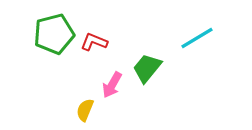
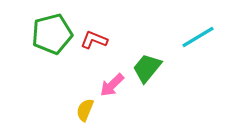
green pentagon: moved 2 px left
cyan line: moved 1 px right, 1 px up
red L-shape: moved 2 px up
pink arrow: rotated 16 degrees clockwise
